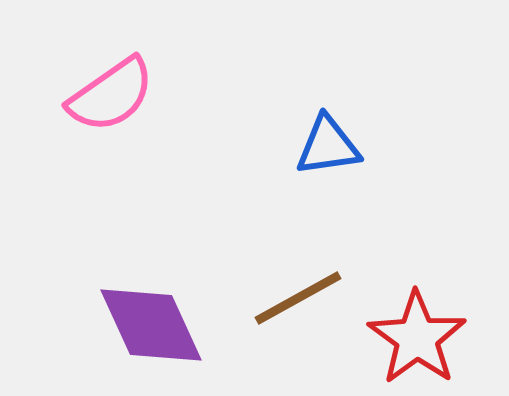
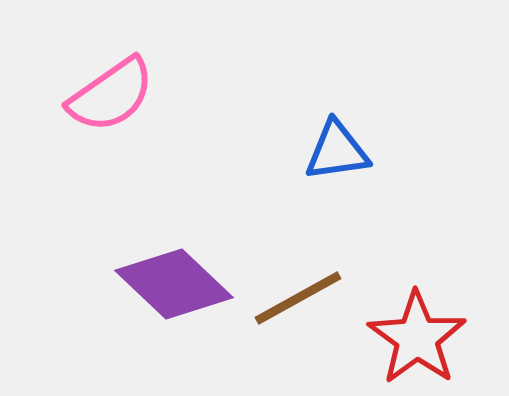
blue triangle: moved 9 px right, 5 px down
purple diamond: moved 23 px right, 41 px up; rotated 22 degrees counterclockwise
